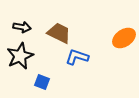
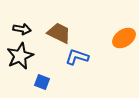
black arrow: moved 2 px down
